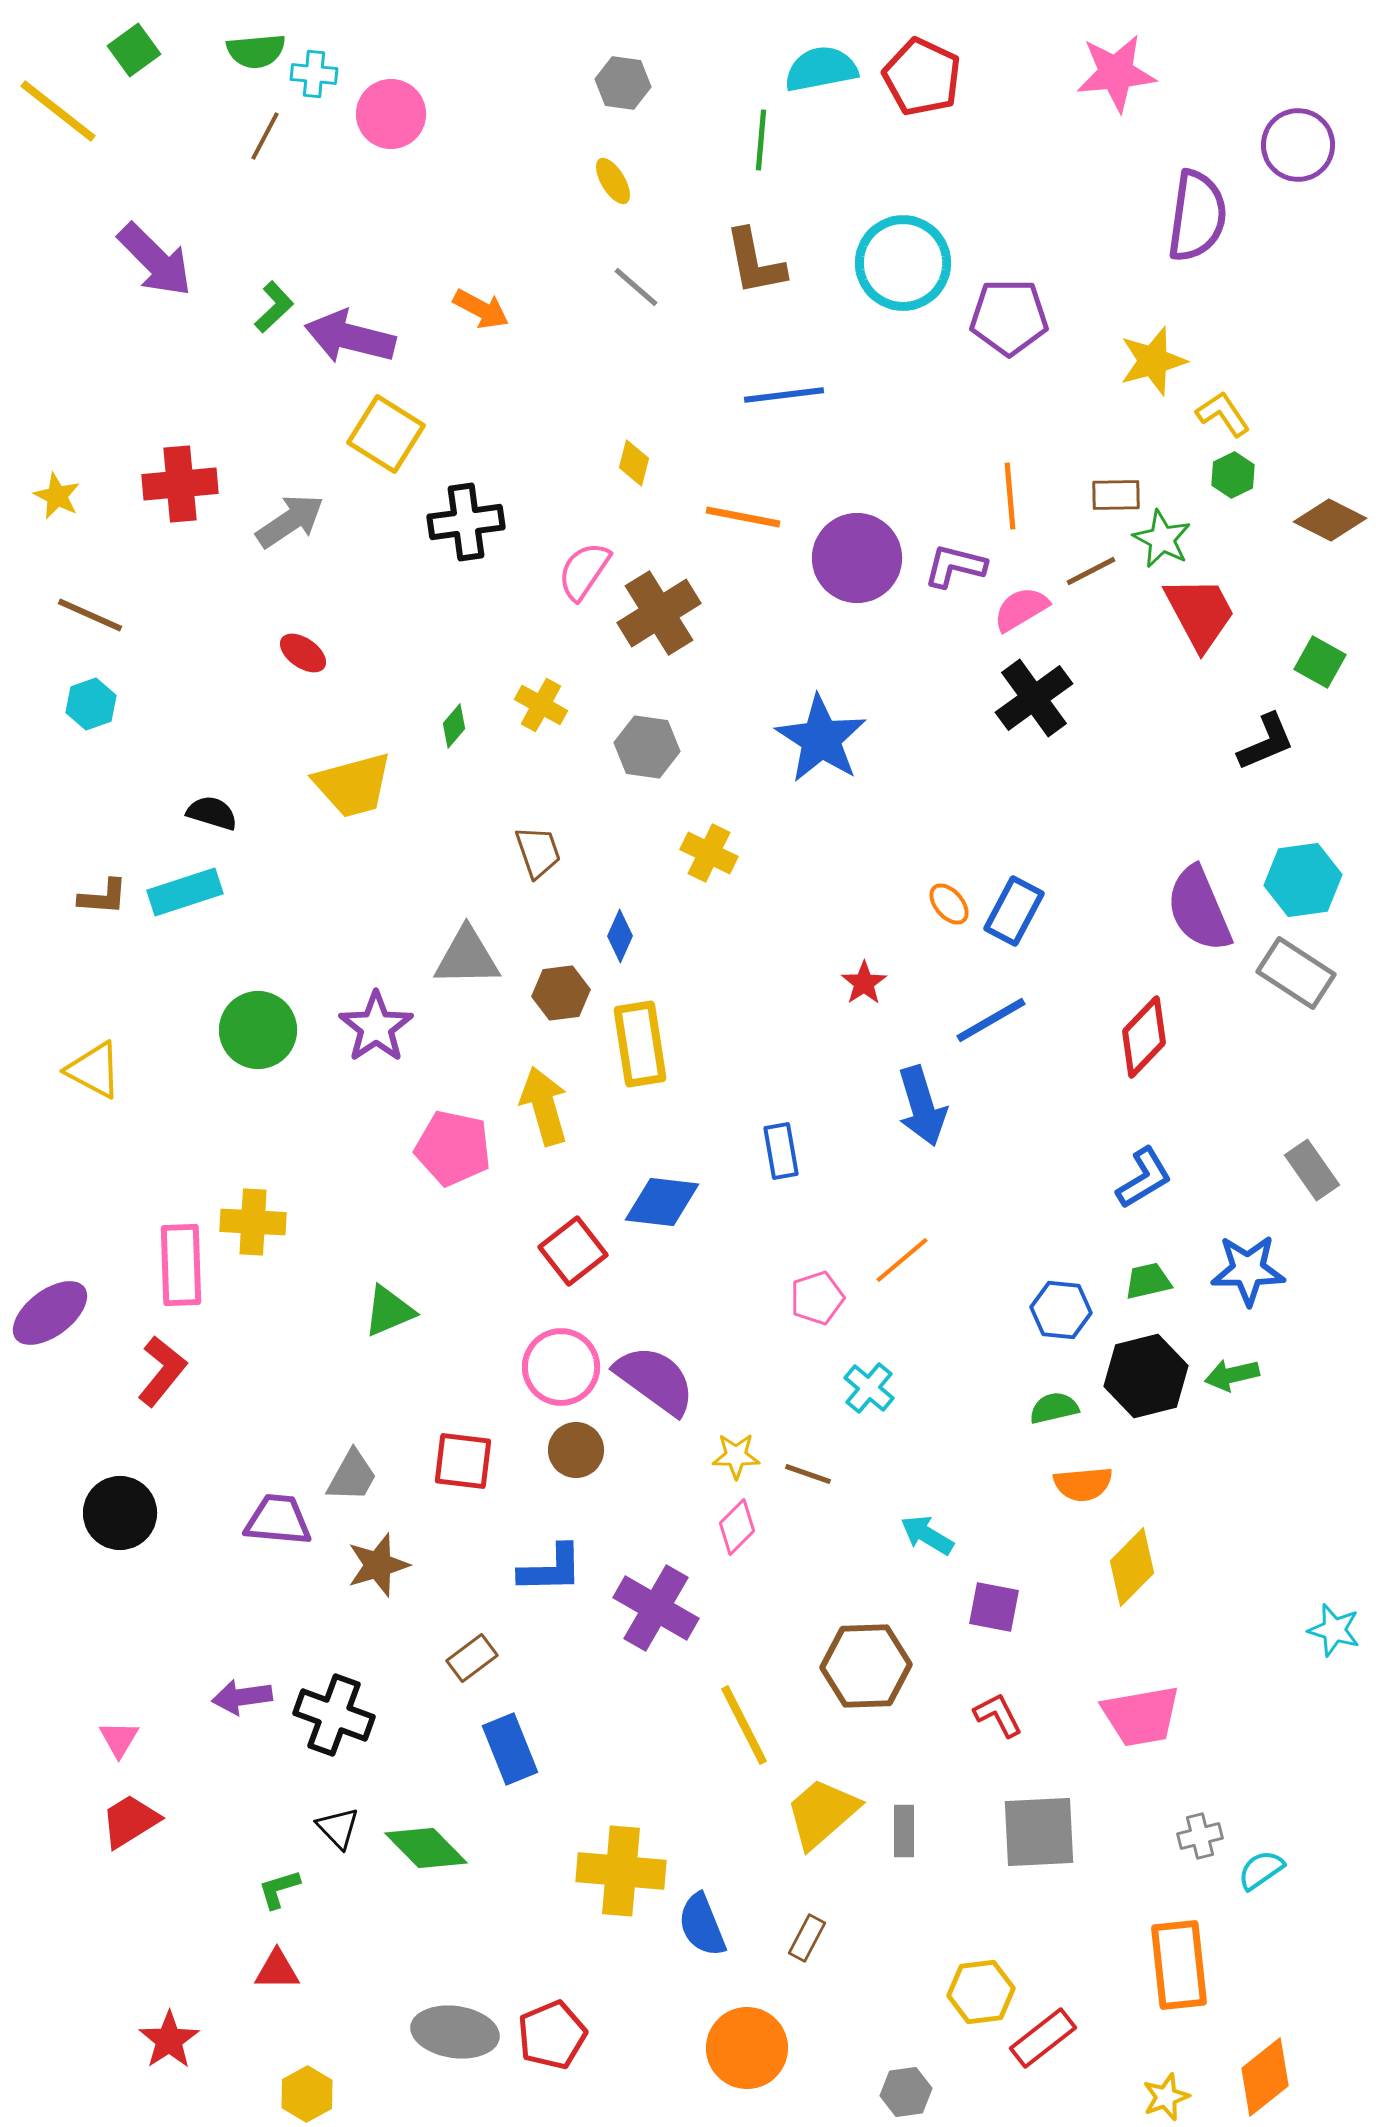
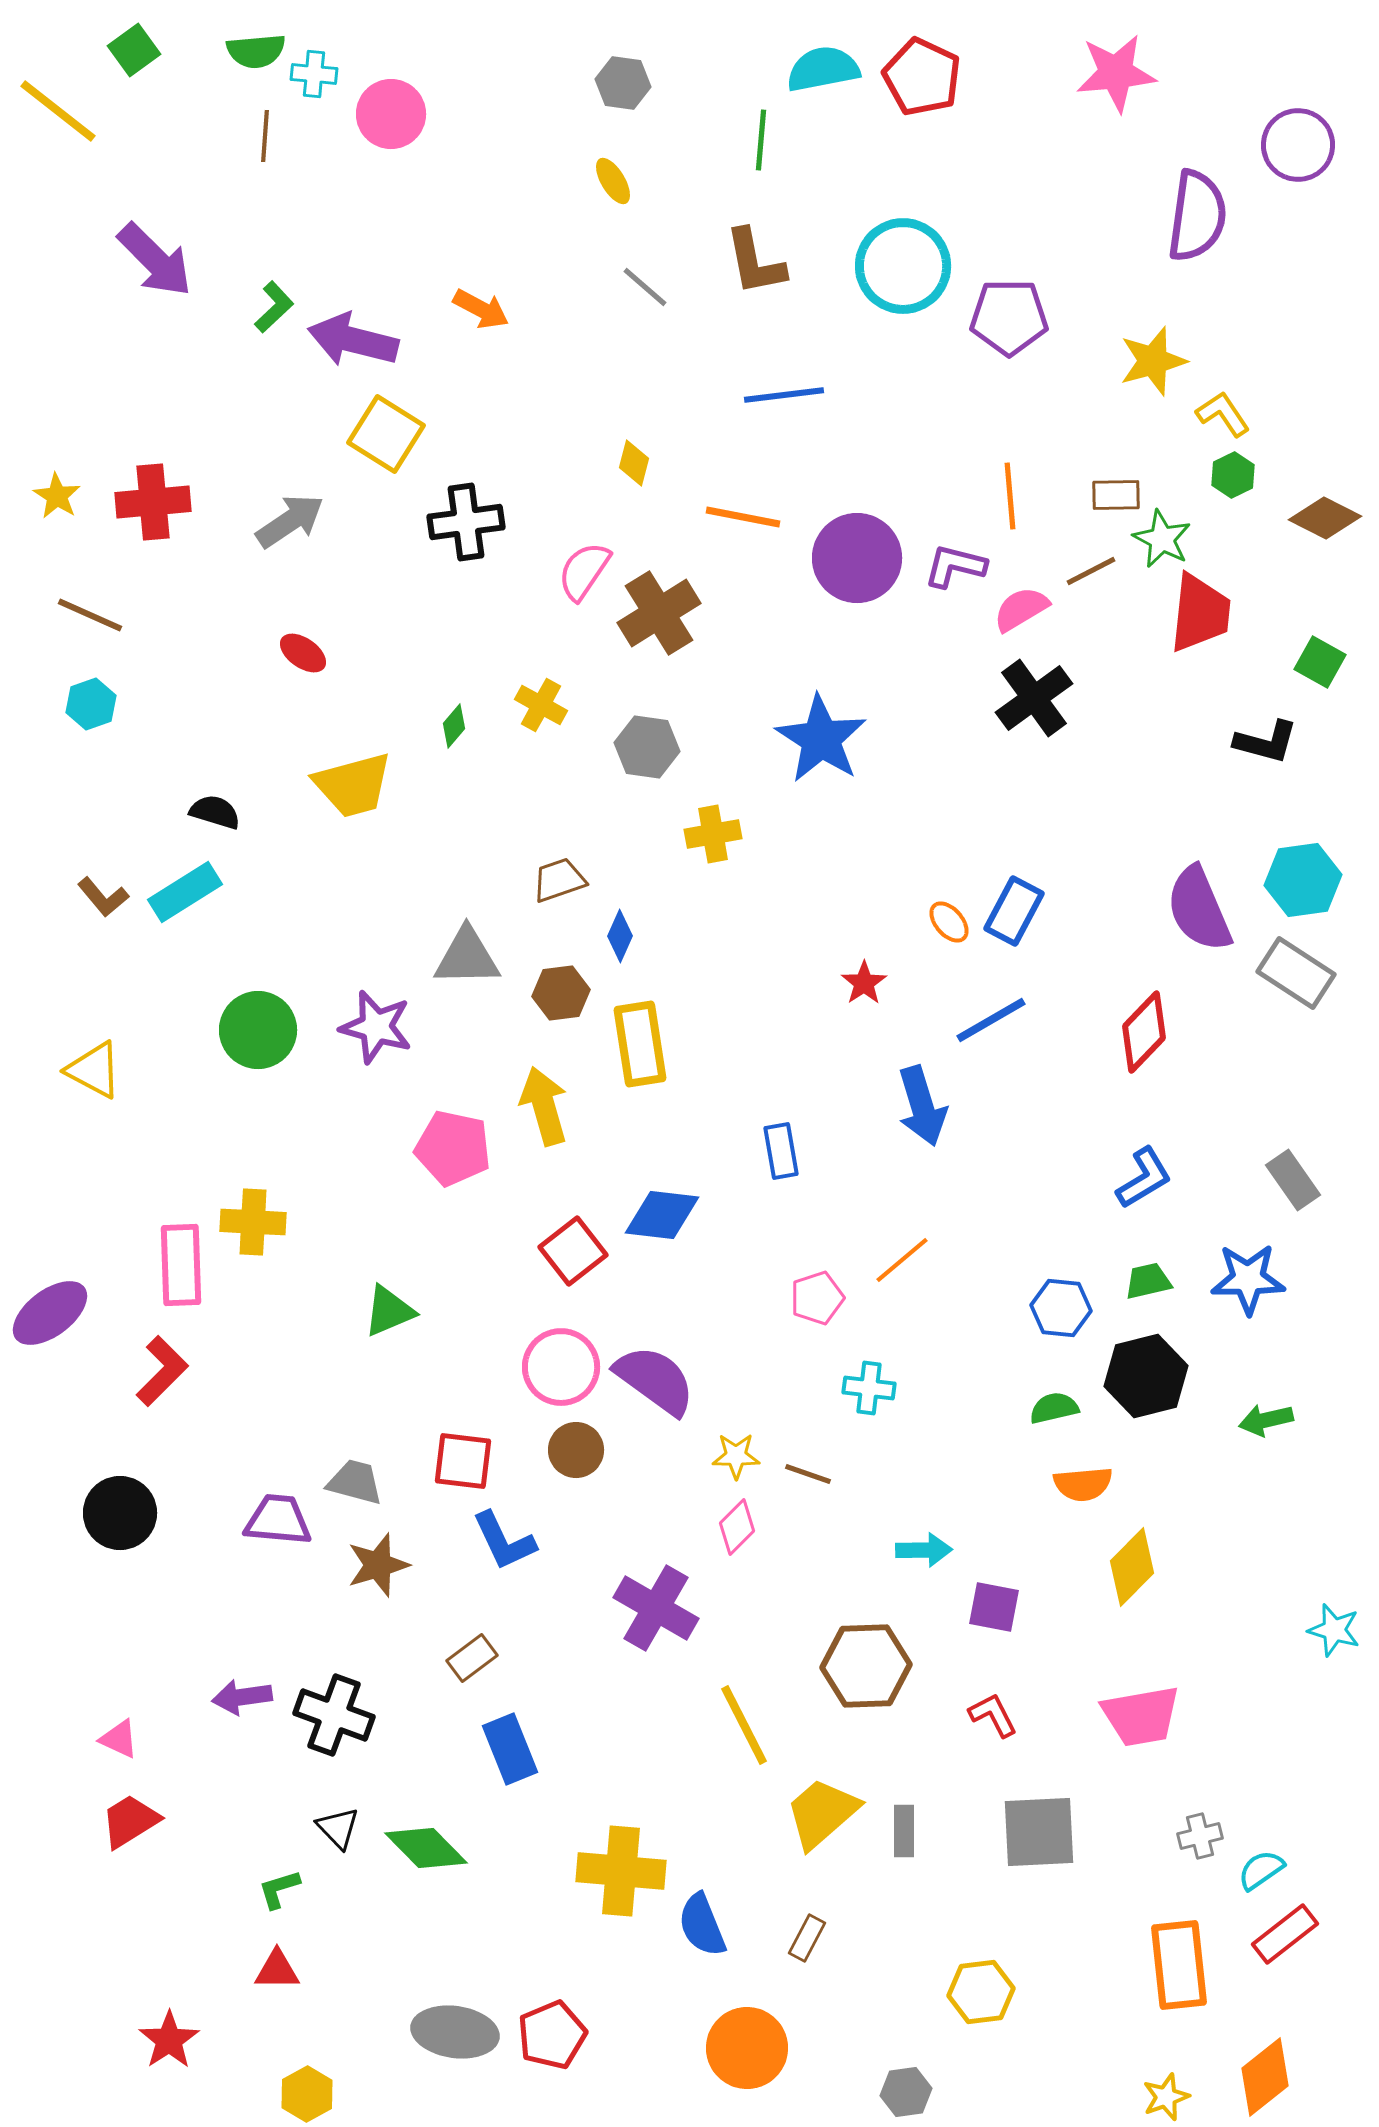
cyan semicircle at (821, 69): moved 2 px right
brown line at (265, 136): rotated 24 degrees counterclockwise
cyan circle at (903, 263): moved 3 px down
gray line at (636, 287): moved 9 px right
purple arrow at (350, 337): moved 3 px right, 3 px down
red cross at (180, 484): moved 27 px left, 18 px down
yellow star at (57, 496): rotated 6 degrees clockwise
brown diamond at (1330, 520): moved 5 px left, 2 px up
red trapezoid at (1200, 613): rotated 34 degrees clockwise
black L-shape at (1266, 742): rotated 38 degrees clockwise
black semicircle at (212, 813): moved 3 px right, 1 px up
brown trapezoid at (538, 852): moved 21 px right, 28 px down; rotated 90 degrees counterclockwise
yellow cross at (709, 853): moved 4 px right, 19 px up; rotated 36 degrees counterclockwise
cyan rectangle at (185, 892): rotated 14 degrees counterclockwise
brown L-shape at (103, 897): rotated 46 degrees clockwise
orange ellipse at (949, 904): moved 18 px down
purple star at (376, 1027): rotated 22 degrees counterclockwise
red diamond at (1144, 1037): moved 5 px up
gray rectangle at (1312, 1170): moved 19 px left, 10 px down
blue diamond at (662, 1202): moved 13 px down
blue star at (1248, 1270): moved 9 px down
blue hexagon at (1061, 1310): moved 2 px up
red L-shape at (162, 1371): rotated 6 degrees clockwise
green arrow at (1232, 1375): moved 34 px right, 45 px down
cyan cross at (869, 1388): rotated 33 degrees counterclockwise
gray trapezoid at (352, 1476): moved 3 px right, 6 px down; rotated 104 degrees counterclockwise
cyan arrow at (927, 1535): moved 3 px left, 15 px down; rotated 148 degrees clockwise
blue L-shape at (551, 1569): moved 47 px left, 28 px up; rotated 66 degrees clockwise
red L-shape at (998, 1715): moved 5 px left
pink triangle at (119, 1739): rotated 36 degrees counterclockwise
red rectangle at (1043, 2038): moved 242 px right, 104 px up
